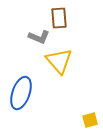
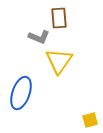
yellow triangle: rotated 16 degrees clockwise
